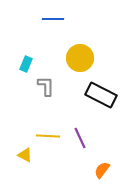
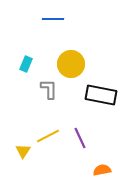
yellow circle: moved 9 px left, 6 px down
gray L-shape: moved 3 px right, 3 px down
black rectangle: rotated 16 degrees counterclockwise
yellow line: rotated 30 degrees counterclockwise
yellow triangle: moved 2 px left, 4 px up; rotated 35 degrees clockwise
orange semicircle: rotated 42 degrees clockwise
